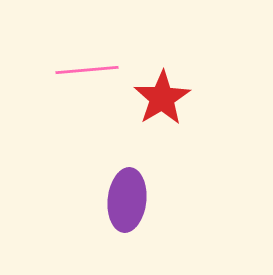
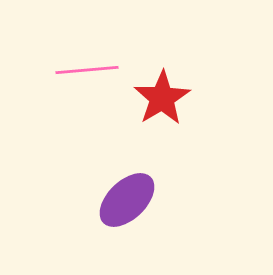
purple ellipse: rotated 40 degrees clockwise
